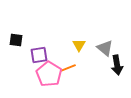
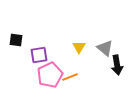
yellow triangle: moved 2 px down
orange line: moved 2 px right, 9 px down
pink pentagon: moved 1 px right, 1 px down; rotated 15 degrees clockwise
